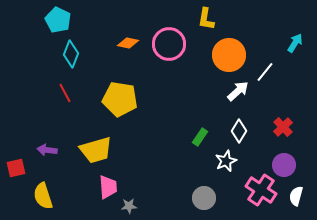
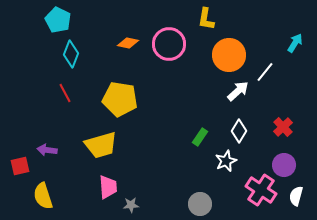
yellow trapezoid: moved 5 px right, 5 px up
red square: moved 4 px right, 2 px up
gray circle: moved 4 px left, 6 px down
gray star: moved 2 px right, 1 px up
